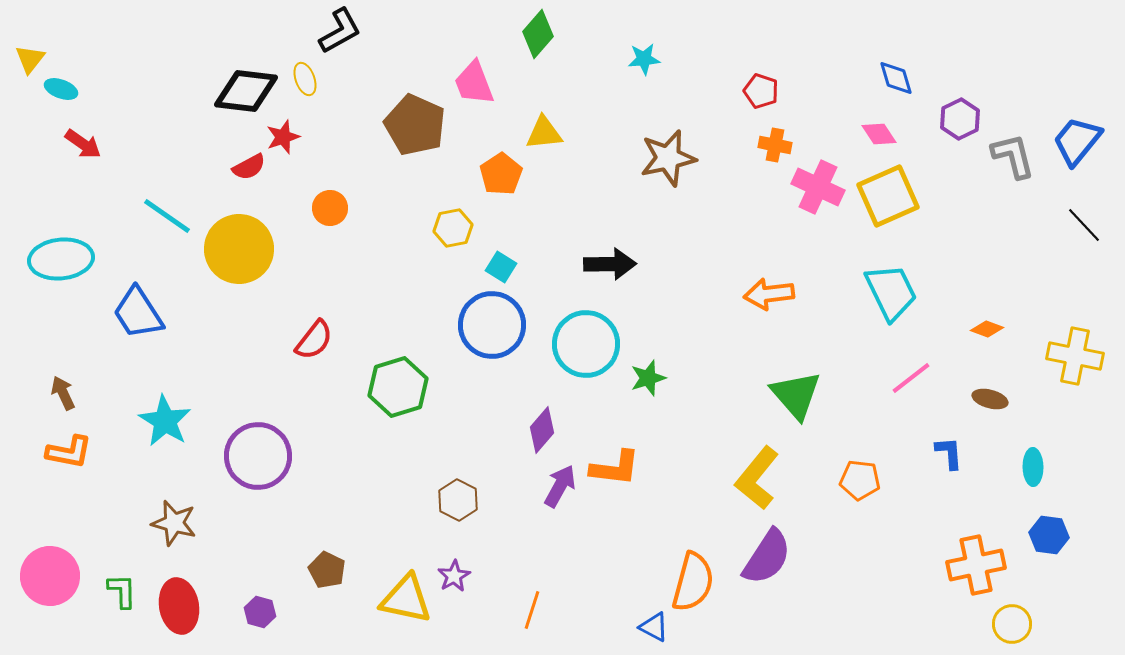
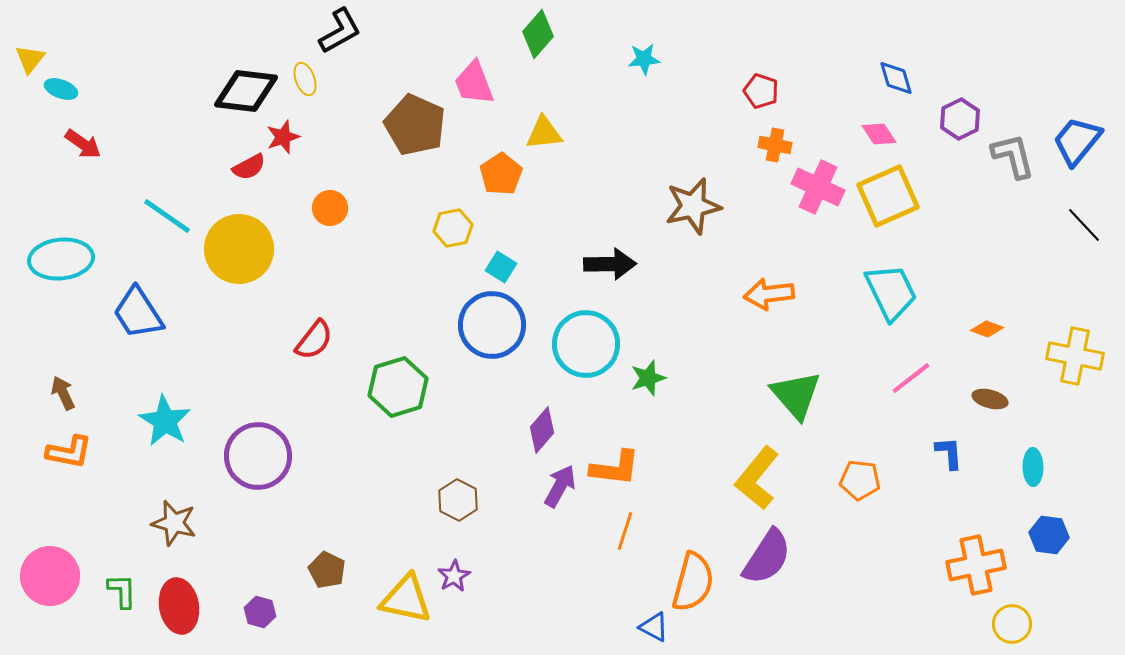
brown star at (668, 158): moved 25 px right, 48 px down
orange line at (532, 610): moved 93 px right, 79 px up
